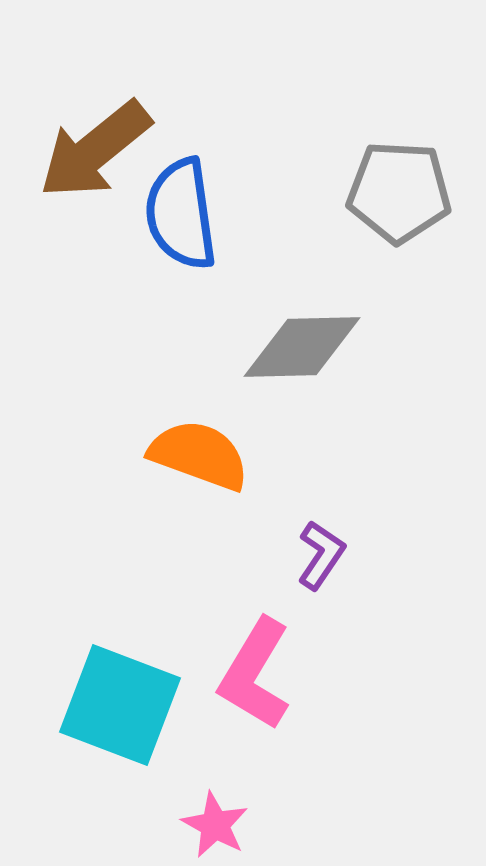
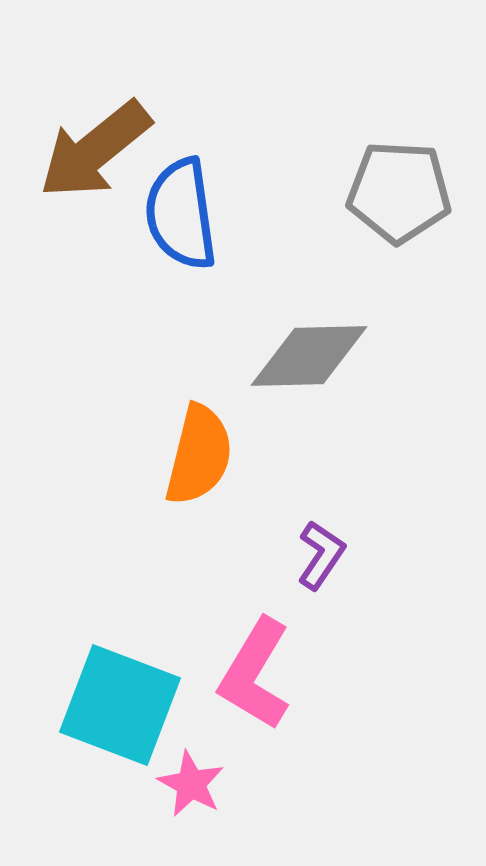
gray diamond: moved 7 px right, 9 px down
orange semicircle: rotated 84 degrees clockwise
pink star: moved 24 px left, 41 px up
